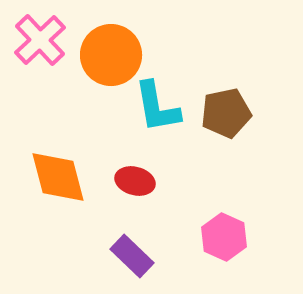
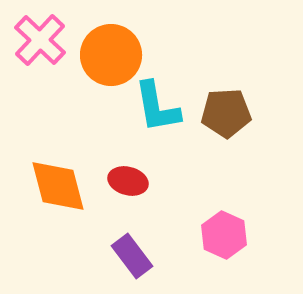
pink cross: rotated 4 degrees counterclockwise
brown pentagon: rotated 9 degrees clockwise
orange diamond: moved 9 px down
red ellipse: moved 7 px left
pink hexagon: moved 2 px up
purple rectangle: rotated 9 degrees clockwise
